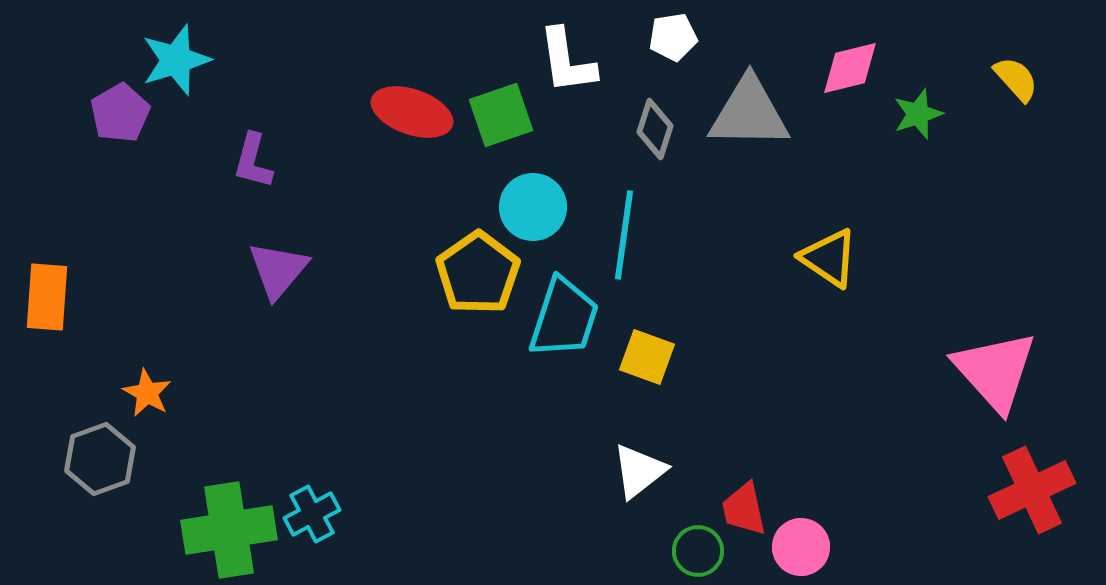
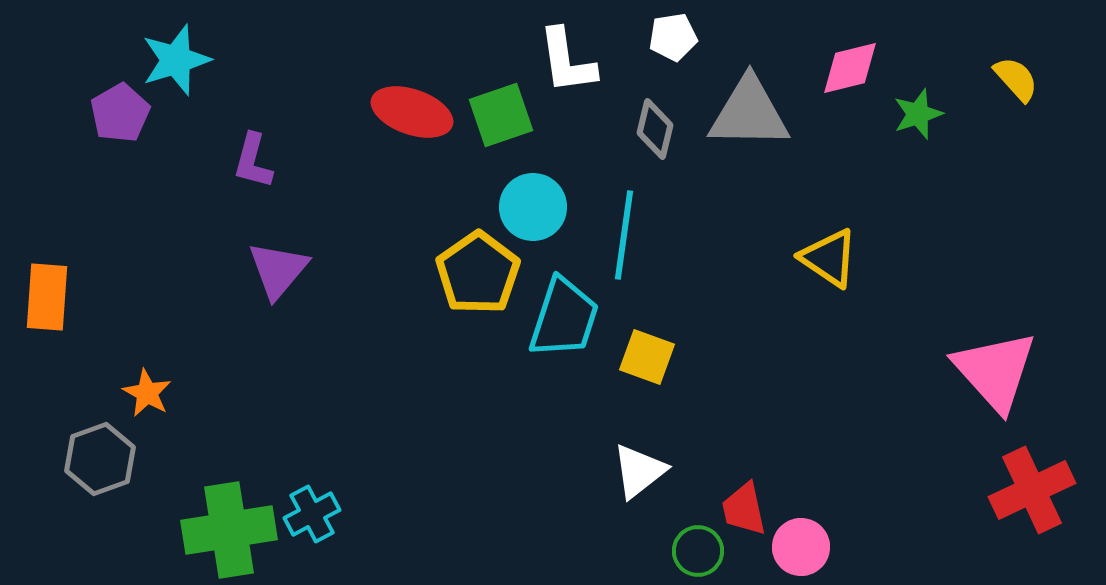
gray diamond: rotated 4 degrees counterclockwise
